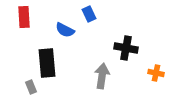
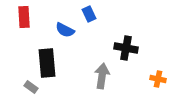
orange cross: moved 2 px right, 6 px down
gray rectangle: rotated 32 degrees counterclockwise
